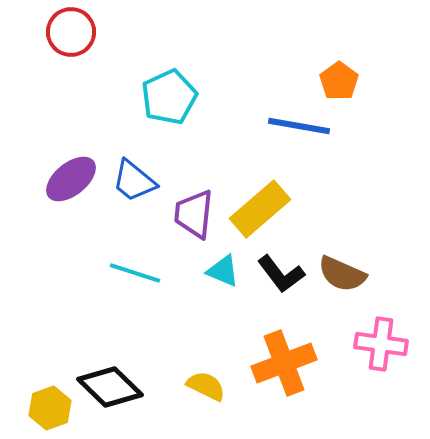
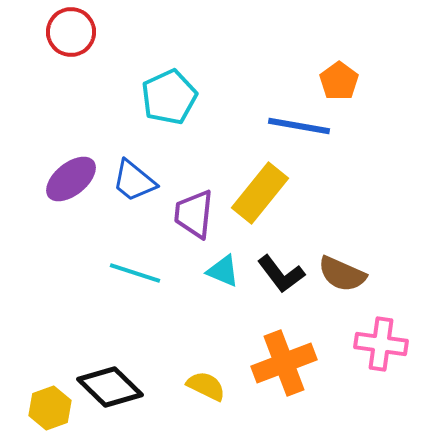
yellow rectangle: moved 16 px up; rotated 10 degrees counterclockwise
